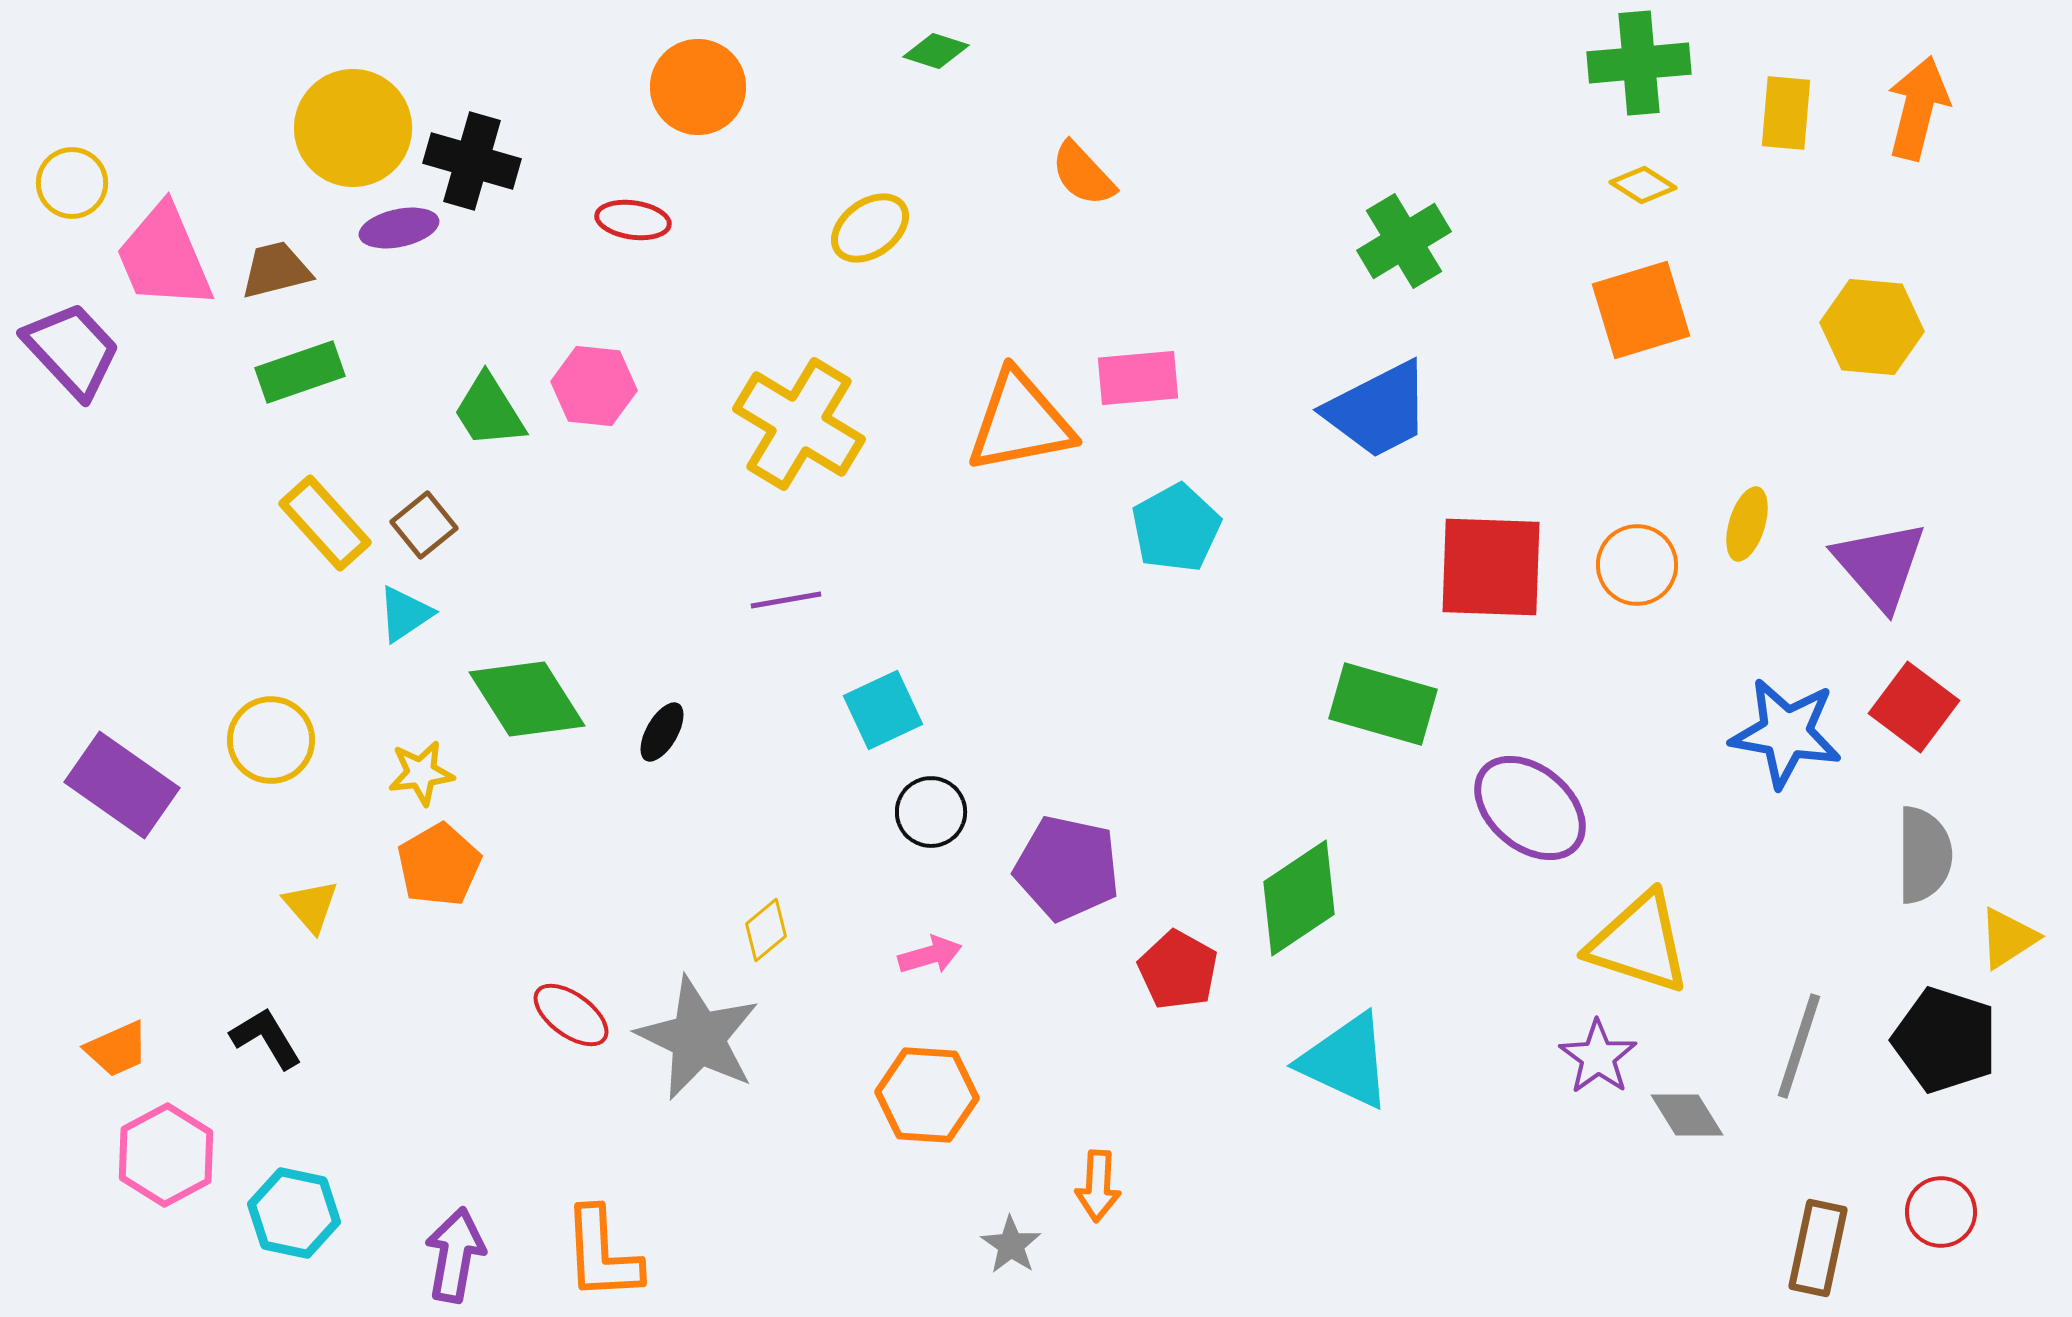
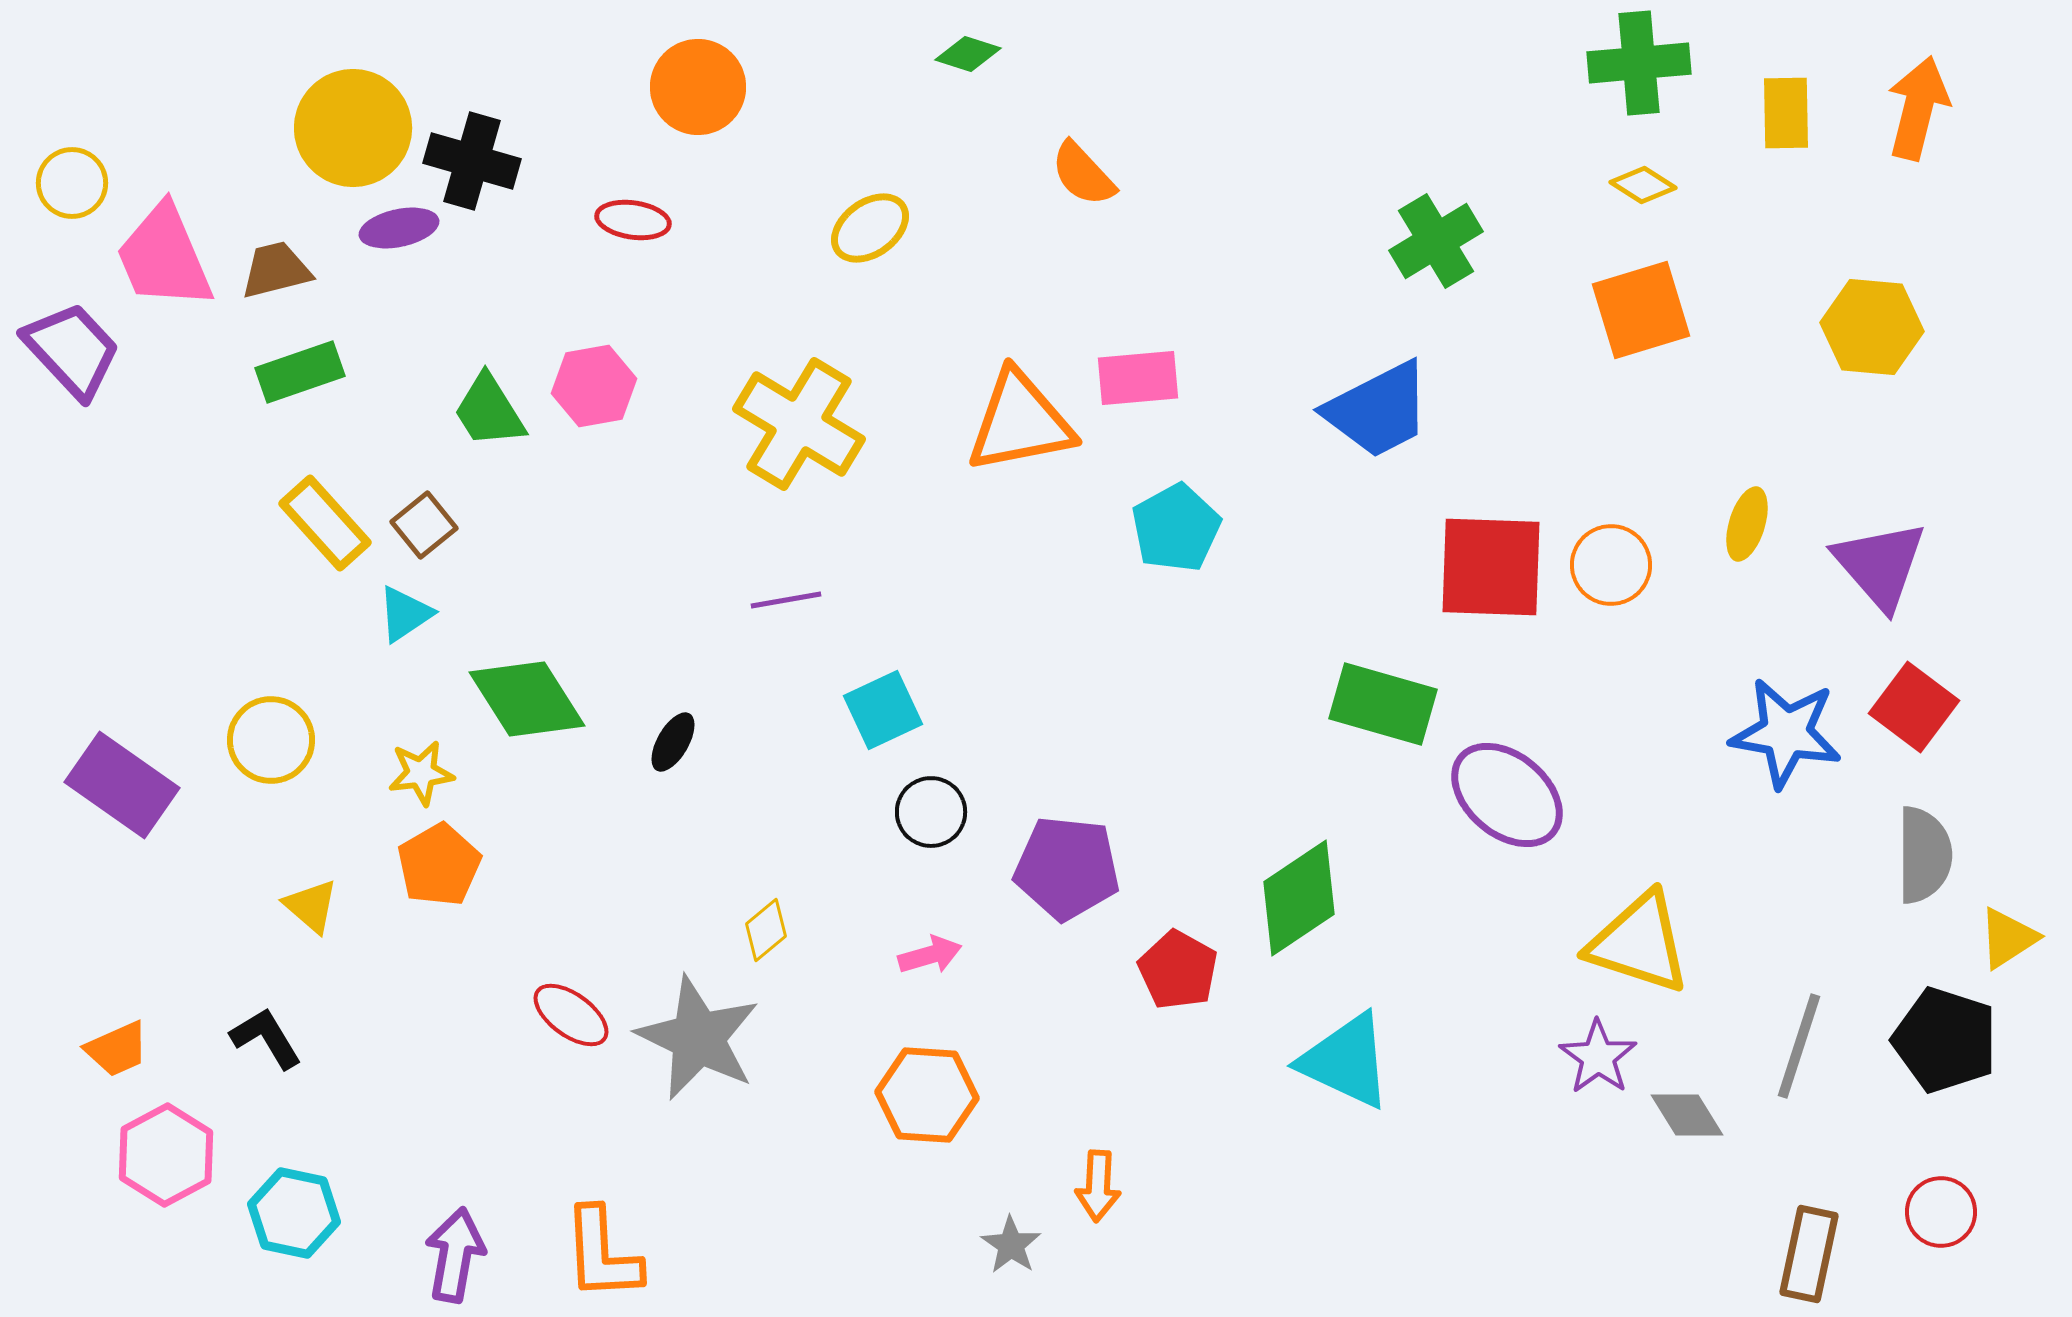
green diamond at (936, 51): moved 32 px right, 3 px down
yellow rectangle at (1786, 113): rotated 6 degrees counterclockwise
green cross at (1404, 241): moved 32 px right
pink hexagon at (594, 386): rotated 16 degrees counterclockwise
orange circle at (1637, 565): moved 26 px left
black ellipse at (662, 732): moved 11 px right, 10 px down
purple ellipse at (1530, 808): moved 23 px left, 13 px up
purple pentagon at (1067, 868): rotated 6 degrees counterclockwise
yellow triangle at (311, 906): rotated 8 degrees counterclockwise
brown rectangle at (1818, 1248): moved 9 px left, 6 px down
